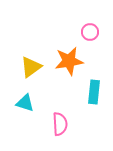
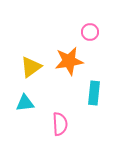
cyan rectangle: moved 1 px down
cyan triangle: rotated 24 degrees counterclockwise
